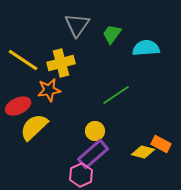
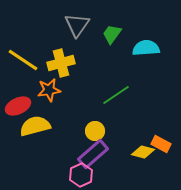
yellow semicircle: moved 1 px right, 1 px up; rotated 28 degrees clockwise
